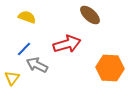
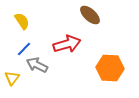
yellow semicircle: moved 5 px left, 4 px down; rotated 36 degrees clockwise
